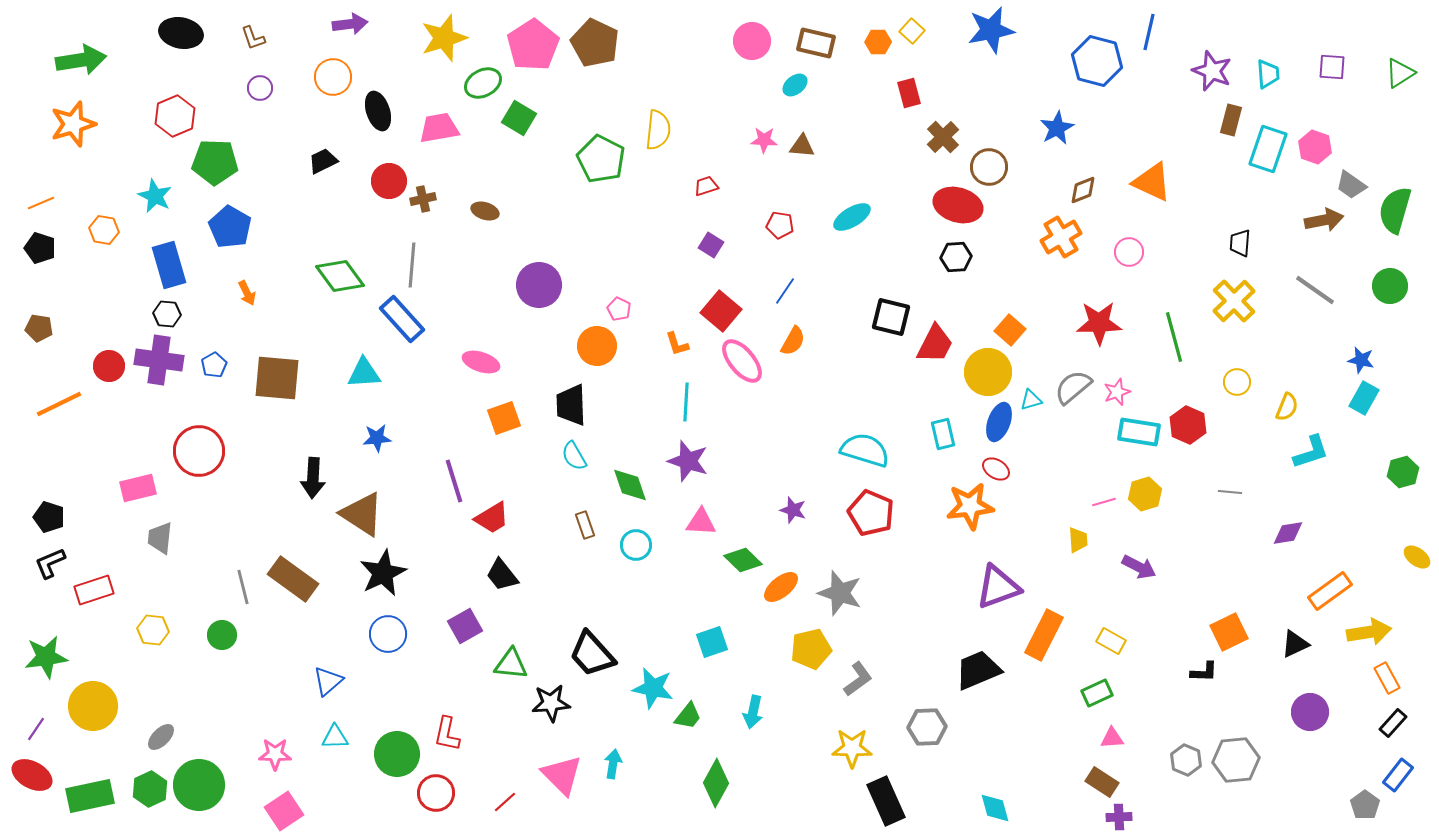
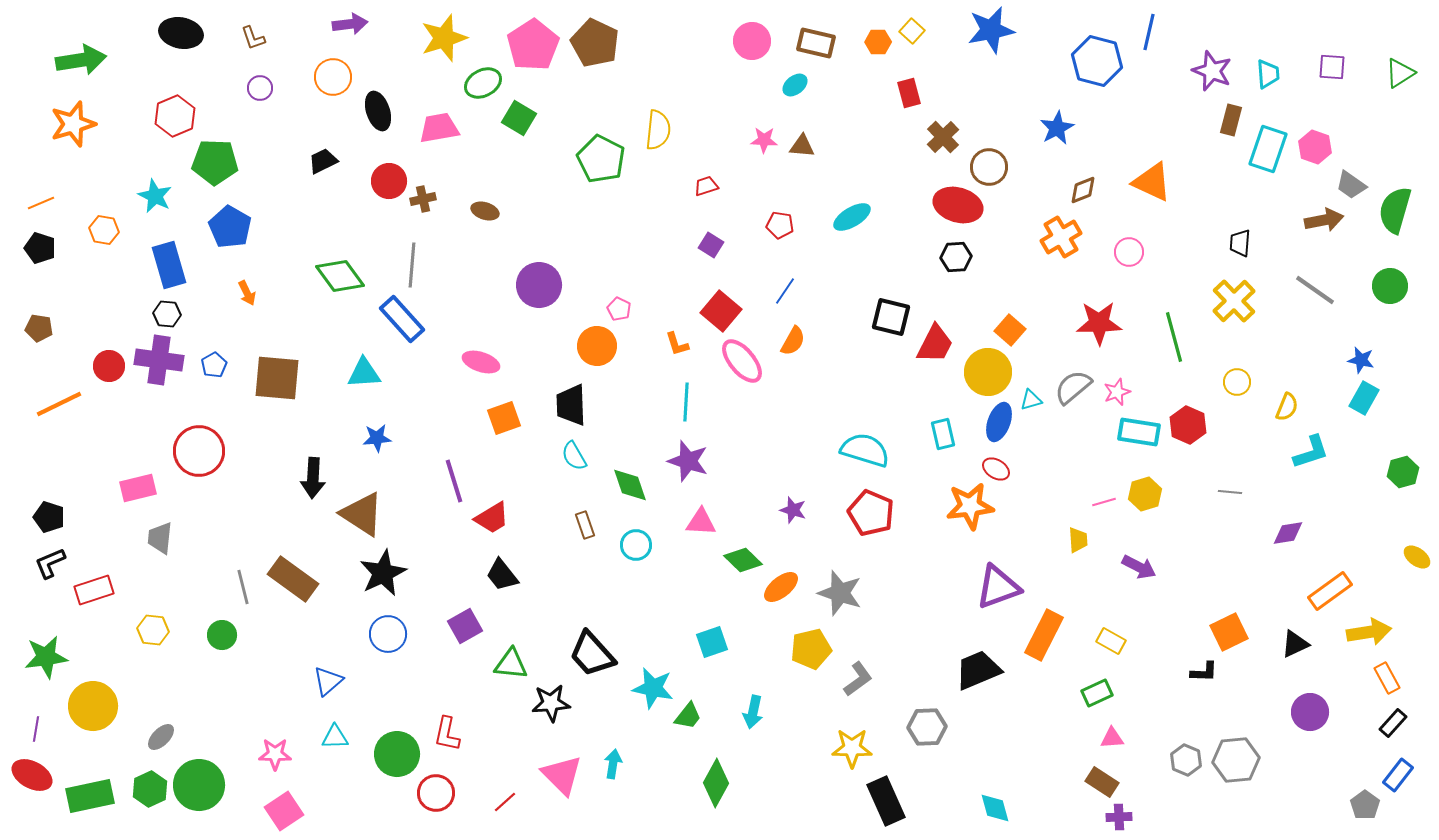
purple line at (36, 729): rotated 25 degrees counterclockwise
